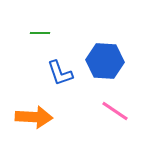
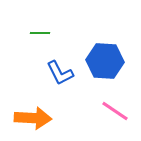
blue L-shape: rotated 8 degrees counterclockwise
orange arrow: moved 1 px left, 1 px down
